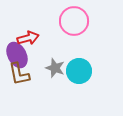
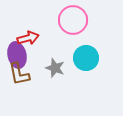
pink circle: moved 1 px left, 1 px up
purple ellipse: rotated 15 degrees clockwise
cyan circle: moved 7 px right, 13 px up
